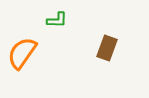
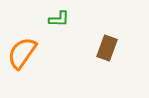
green L-shape: moved 2 px right, 1 px up
